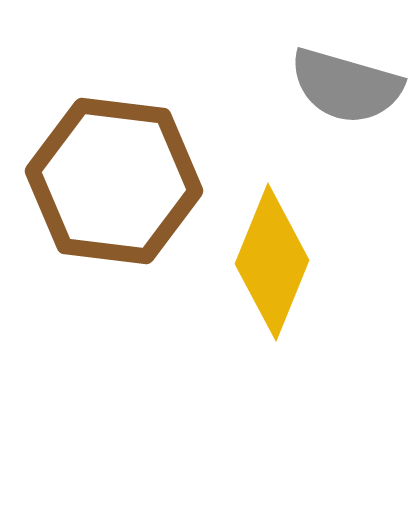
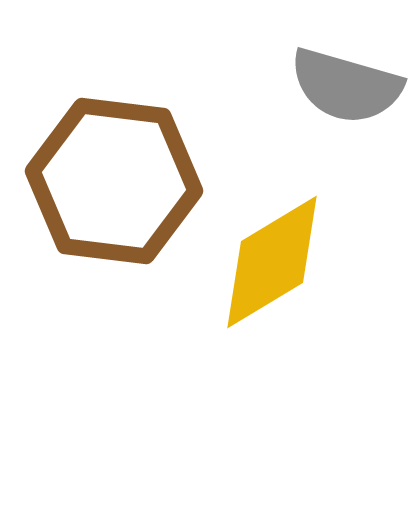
yellow diamond: rotated 37 degrees clockwise
